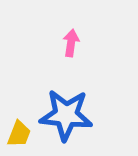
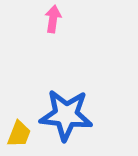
pink arrow: moved 18 px left, 24 px up
